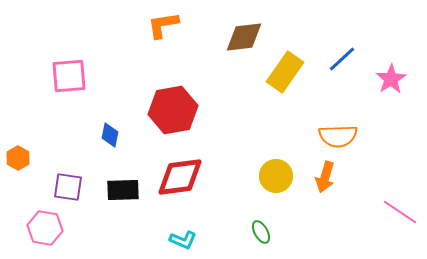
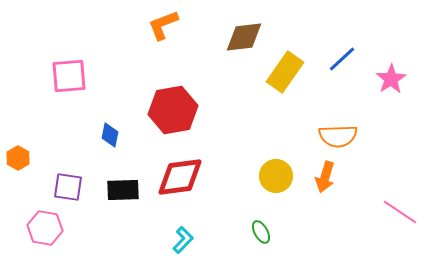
orange L-shape: rotated 12 degrees counterclockwise
cyan L-shape: rotated 68 degrees counterclockwise
